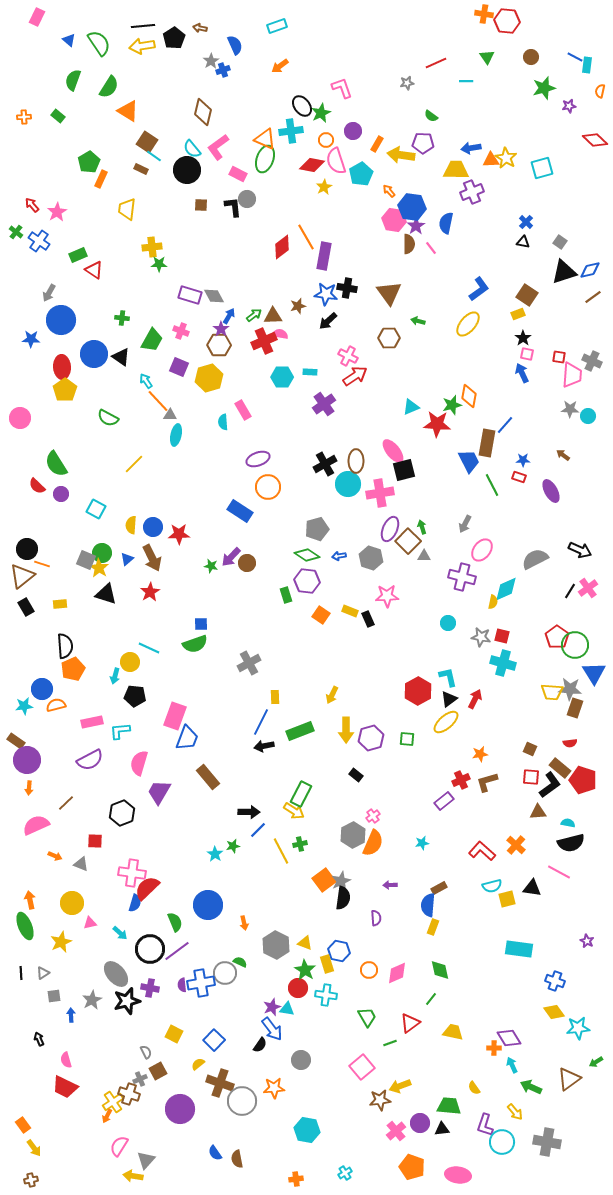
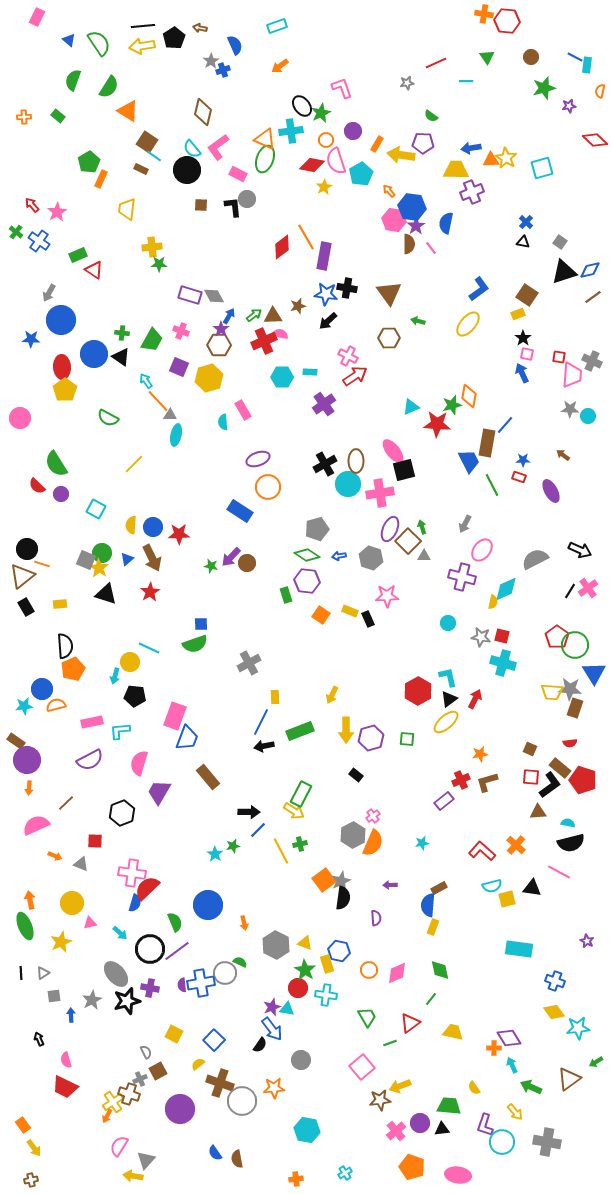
green cross at (122, 318): moved 15 px down
